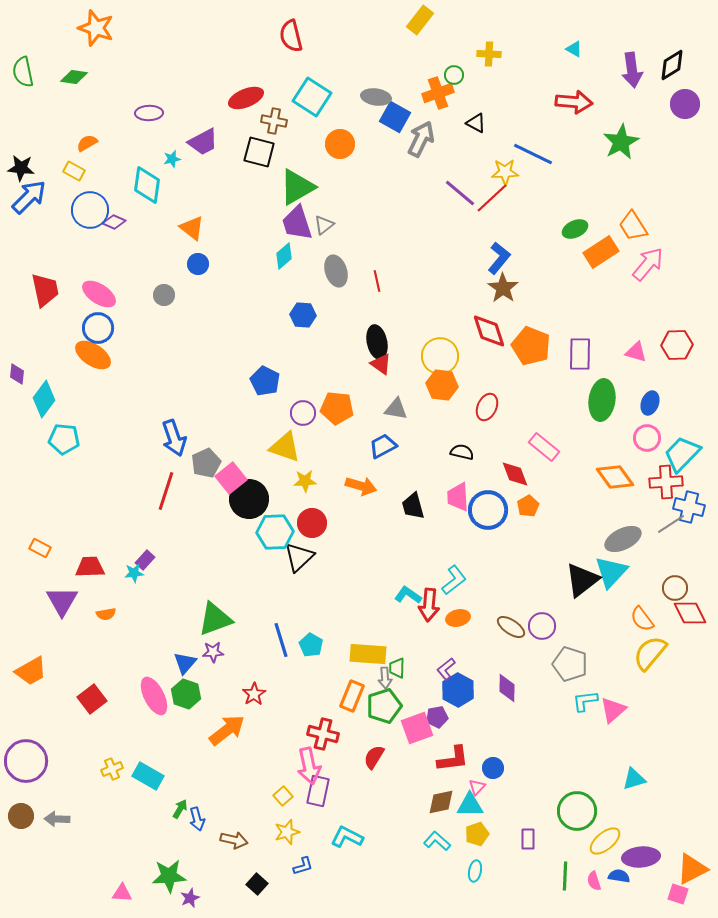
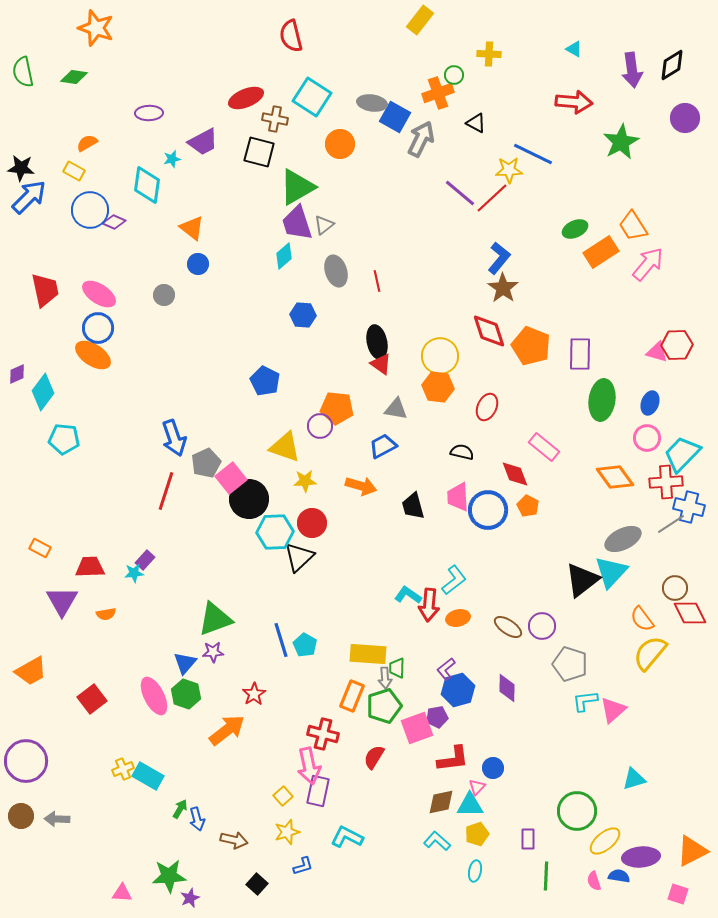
gray ellipse at (376, 97): moved 4 px left, 6 px down
purple circle at (685, 104): moved 14 px down
brown cross at (274, 121): moved 1 px right, 2 px up
yellow star at (505, 172): moved 4 px right, 2 px up
pink triangle at (636, 352): moved 21 px right
purple diamond at (17, 374): rotated 60 degrees clockwise
orange hexagon at (442, 385): moved 4 px left, 2 px down
cyan diamond at (44, 399): moved 1 px left, 7 px up
purple circle at (303, 413): moved 17 px right, 13 px down
orange pentagon at (528, 506): rotated 15 degrees counterclockwise
brown ellipse at (511, 627): moved 3 px left
cyan pentagon at (311, 645): moved 6 px left
blue hexagon at (458, 690): rotated 16 degrees clockwise
yellow cross at (112, 769): moved 11 px right
orange triangle at (692, 869): moved 18 px up
green line at (565, 876): moved 19 px left
